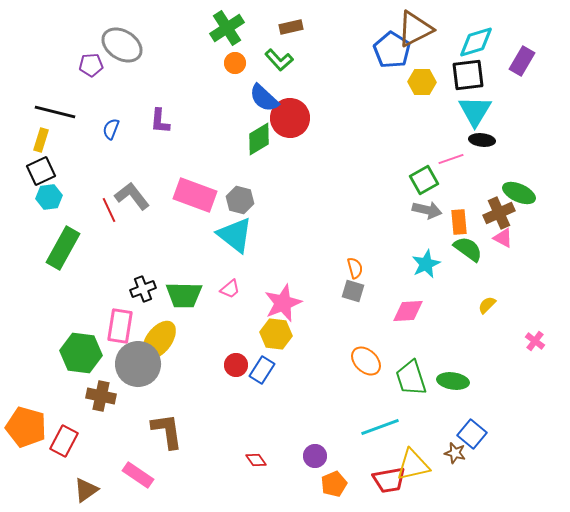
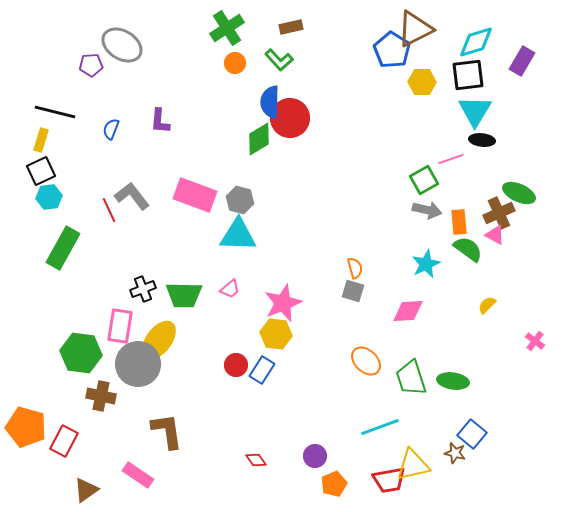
blue semicircle at (264, 98): moved 6 px right, 4 px down; rotated 48 degrees clockwise
cyan triangle at (235, 235): moved 3 px right; rotated 36 degrees counterclockwise
pink triangle at (503, 238): moved 8 px left, 3 px up
